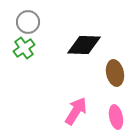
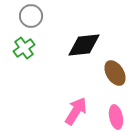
gray circle: moved 3 px right, 6 px up
black diamond: rotated 8 degrees counterclockwise
brown ellipse: rotated 20 degrees counterclockwise
